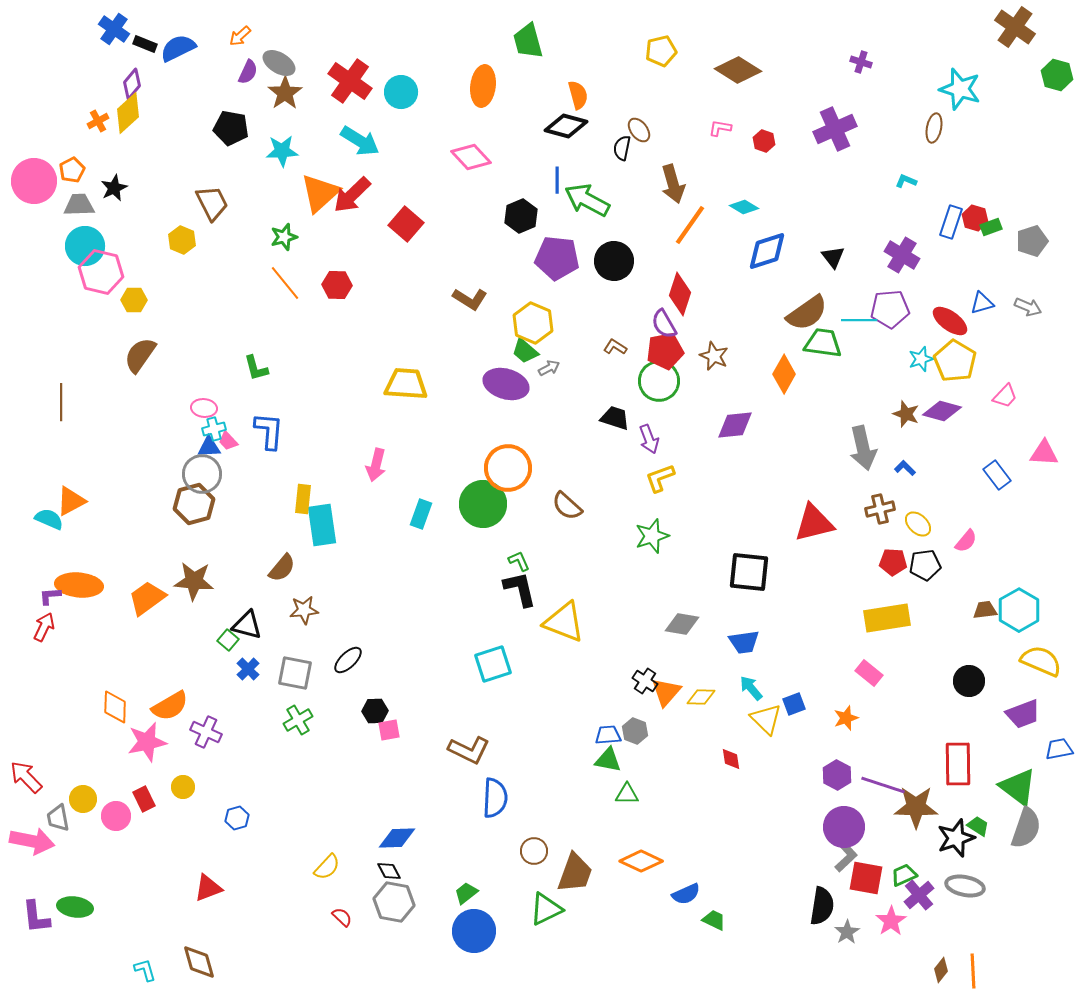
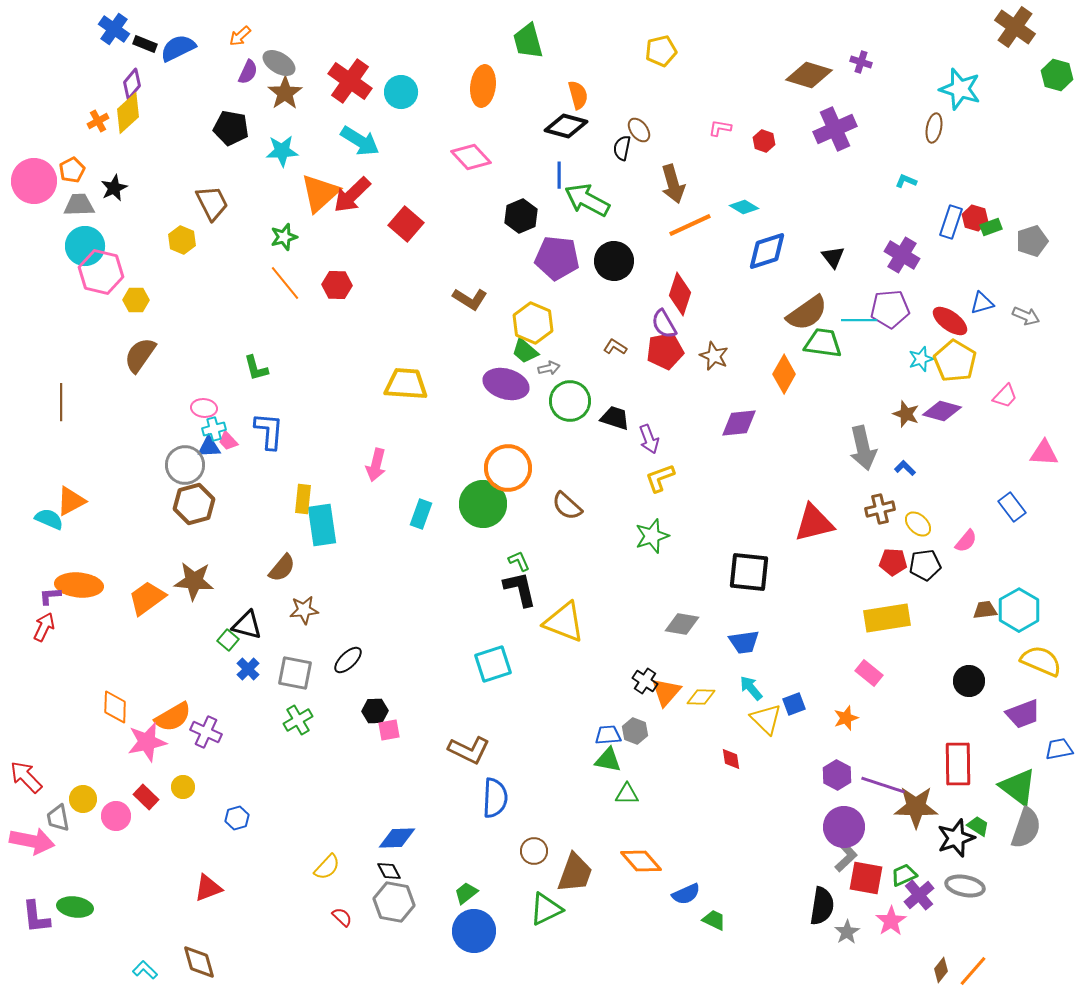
brown diamond at (738, 70): moved 71 px right, 5 px down; rotated 15 degrees counterclockwise
blue line at (557, 180): moved 2 px right, 5 px up
orange line at (690, 225): rotated 30 degrees clockwise
yellow hexagon at (134, 300): moved 2 px right
gray arrow at (1028, 307): moved 2 px left, 9 px down
gray arrow at (549, 368): rotated 15 degrees clockwise
green circle at (659, 381): moved 89 px left, 20 px down
purple diamond at (735, 425): moved 4 px right, 2 px up
gray circle at (202, 474): moved 17 px left, 9 px up
blue rectangle at (997, 475): moved 15 px right, 32 px down
orange semicircle at (170, 706): moved 3 px right, 11 px down
red rectangle at (144, 799): moved 2 px right, 2 px up; rotated 20 degrees counterclockwise
orange diamond at (641, 861): rotated 24 degrees clockwise
cyan L-shape at (145, 970): rotated 30 degrees counterclockwise
orange line at (973, 971): rotated 44 degrees clockwise
